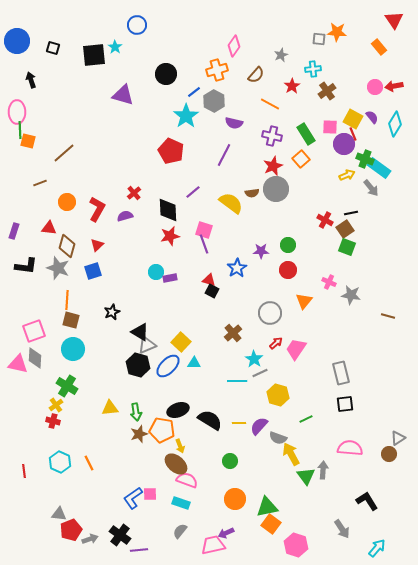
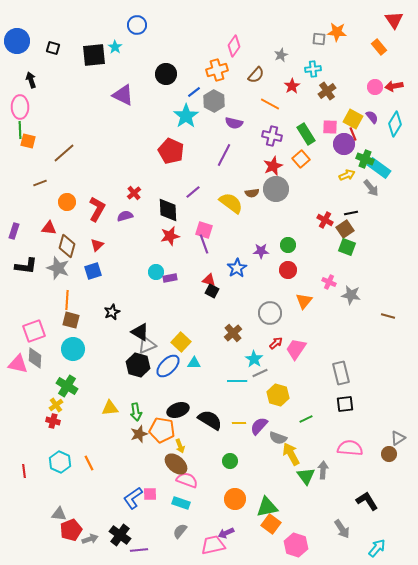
purple triangle at (123, 95): rotated 10 degrees clockwise
pink ellipse at (17, 112): moved 3 px right, 5 px up
